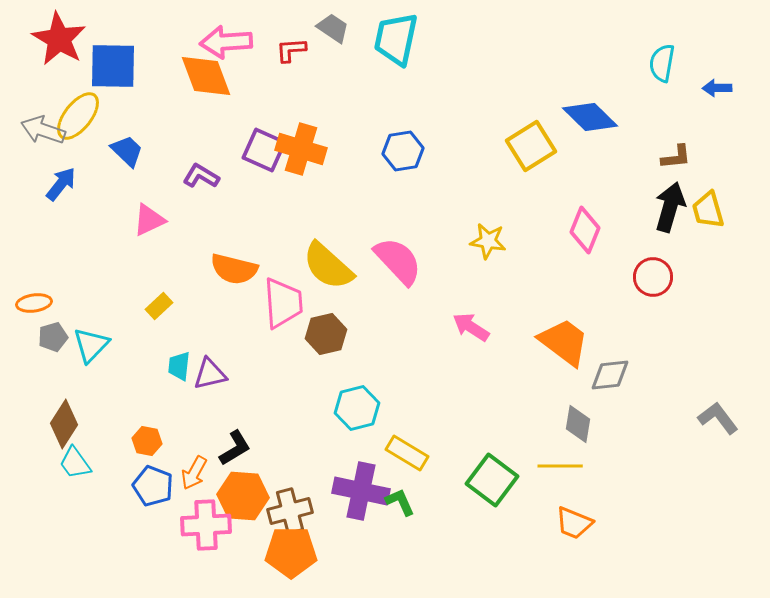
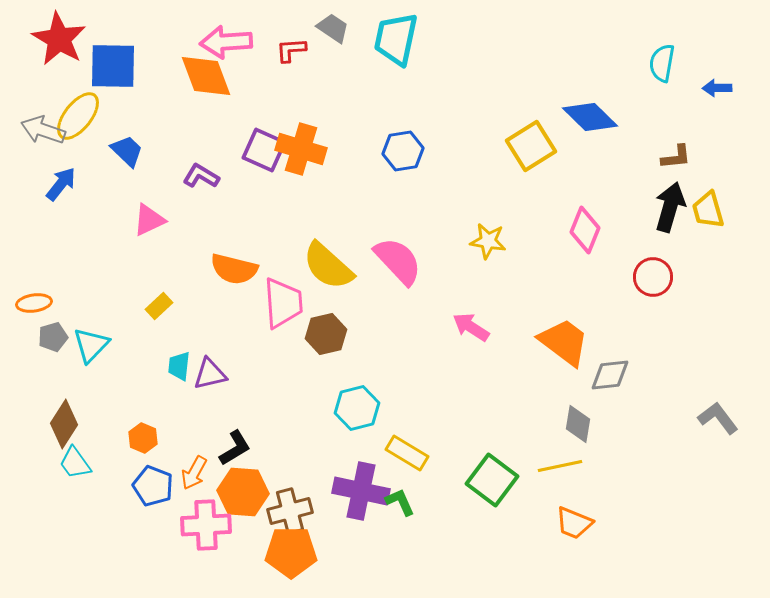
orange hexagon at (147, 441): moved 4 px left, 3 px up; rotated 12 degrees clockwise
yellow line at (560, 466): rotated 12 degrees counterclockwise
orange hexagon at (243, 496): moved 4 px up
